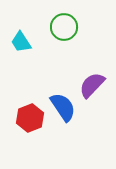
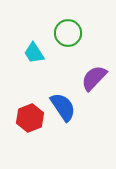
green circle: moved 4 px right, 6 px down
cyan trapezoid: moved 13 px right, 11 px down
purple semicircle: moved 2 px right, 7 px up
